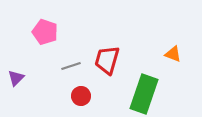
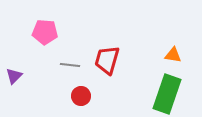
pink pentagon: rotated 15 degrees counterclockwise
orange triangle: moved 1 px down; rotated 12 degrees counterclockwise
gray line: moved 1 px left, 1 px up; rotated 24 degrees clockwise
purple triangle: moved 2 px left, 2 px up
green rectangle: moved 23 px right
